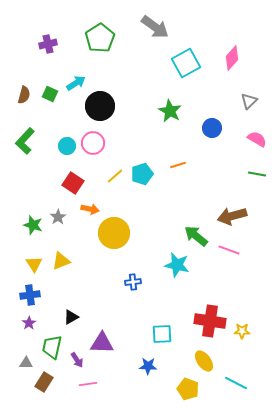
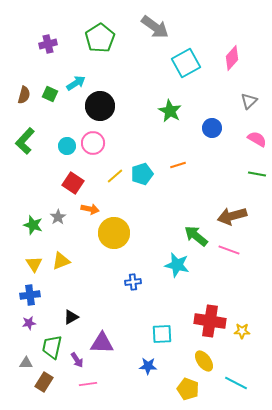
purple star at (29, 323): rotated 24 degrees clockwise
